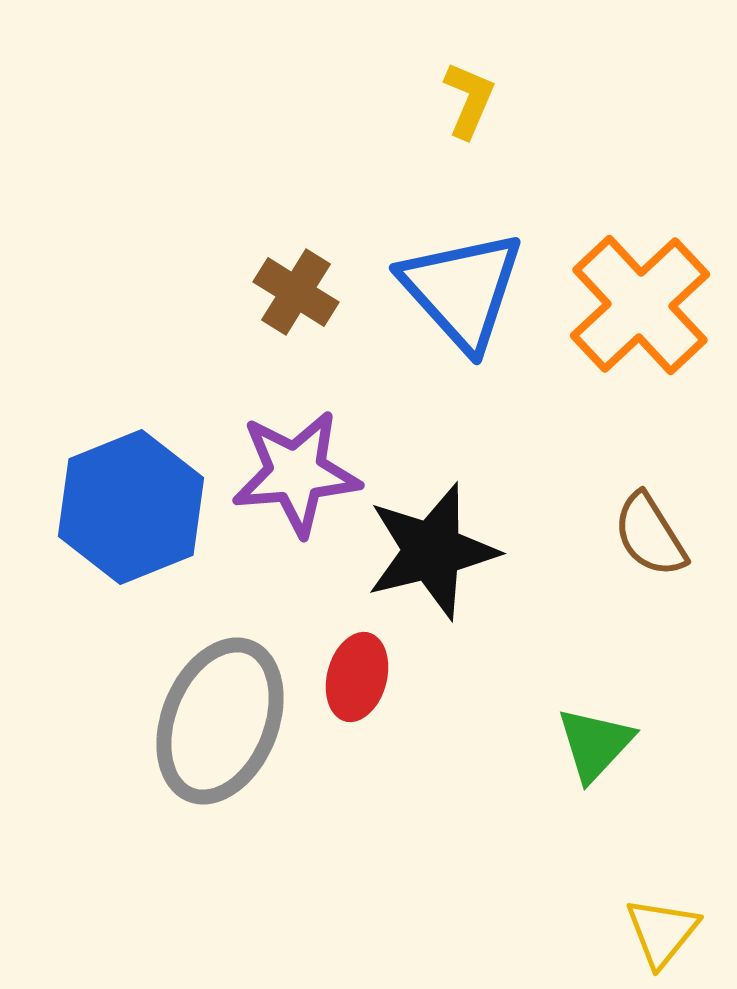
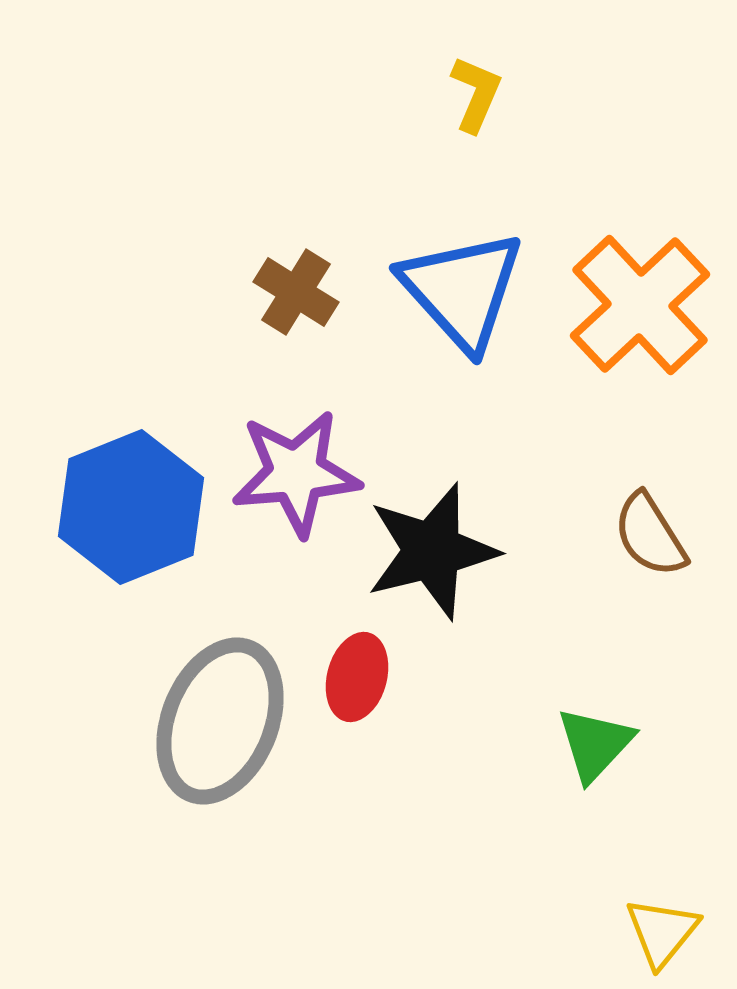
yellow L-shape: moved 7 px right, 6 px up
